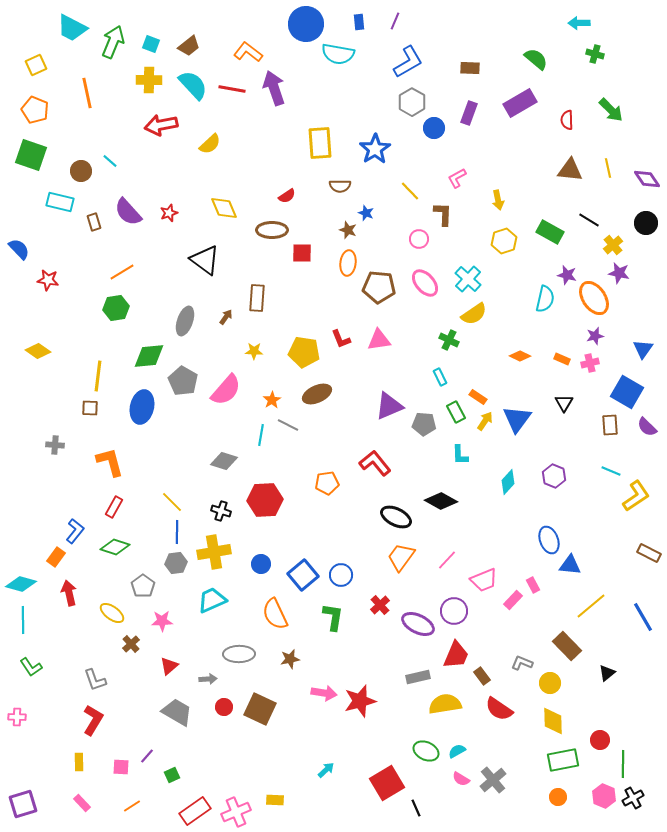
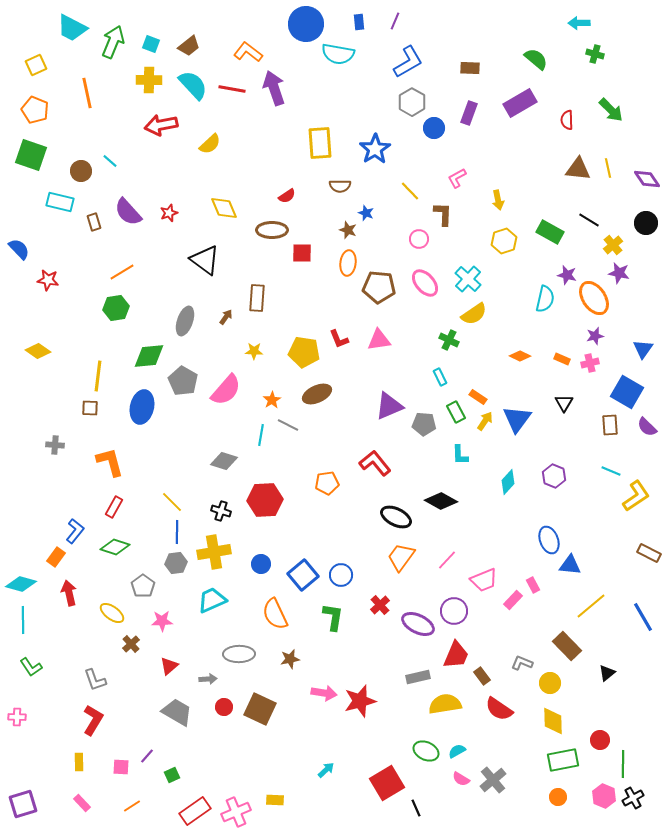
brown triangle at (570, 170): moved 8 px right, 1 px up
red L-shape at (341, 339): moved 2 px left
